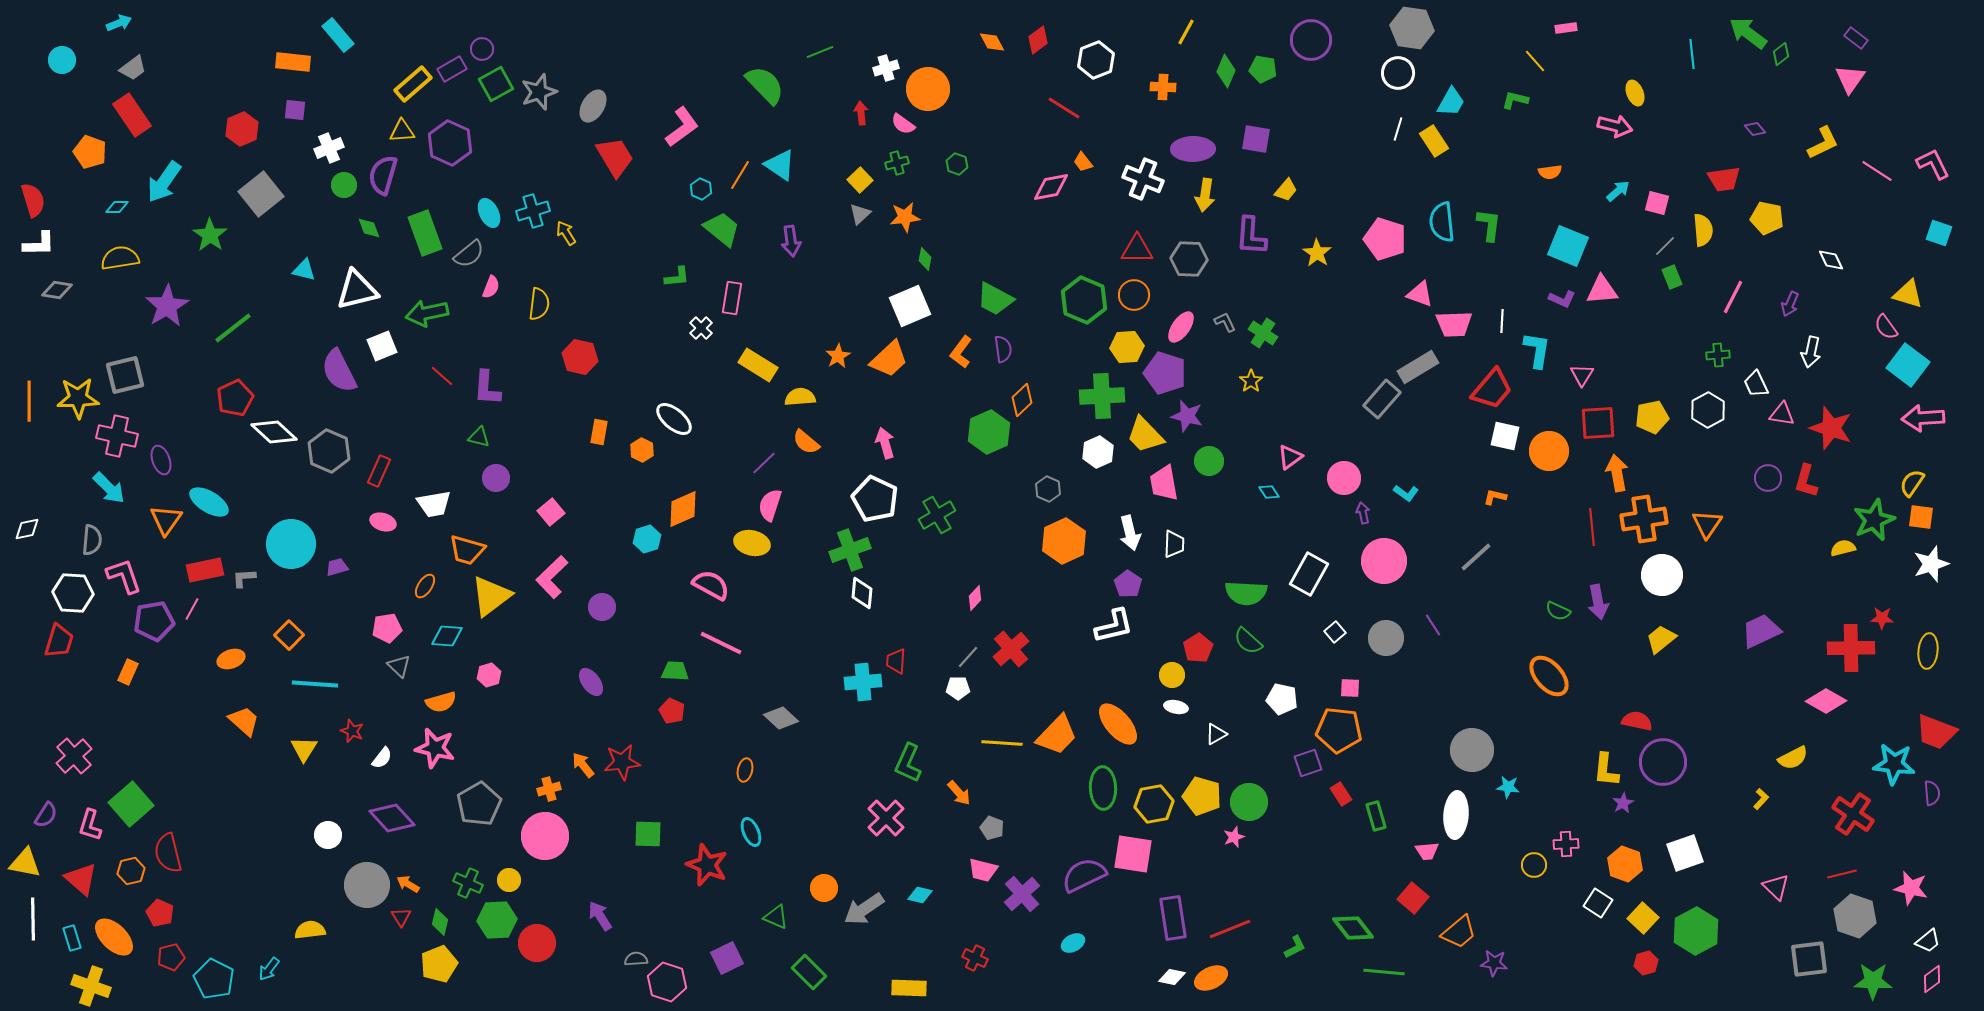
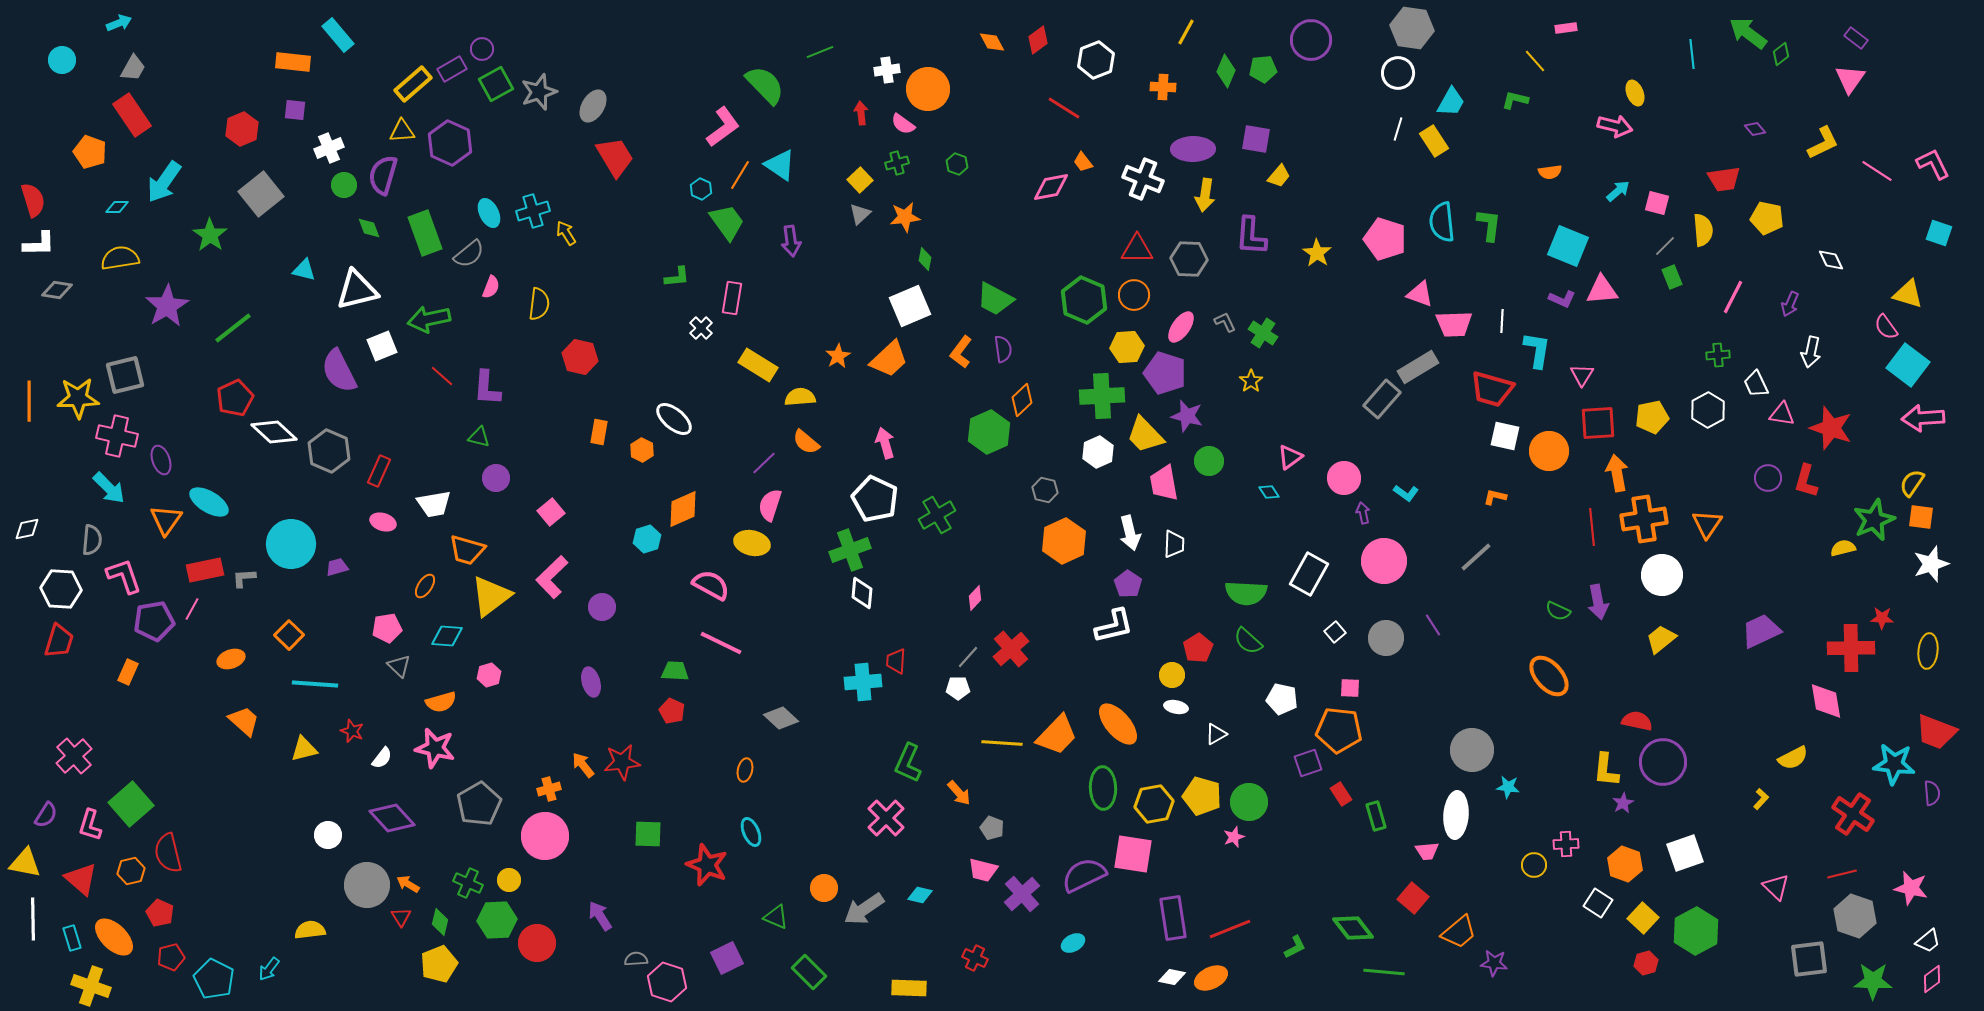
gray trapezoid at (133, 68): rotated 24 degrees counterclockwise
white cross at (886, 68): moved 1 px right, 2 px down; rotated 10 degrees clockwise
green pentagon at (1263, 69): rotated 16 degrees counterclockwise
pink L-shape at (682, 127): moved 41 px right
yellow trapezoid at (1286, 190): moved 7 px left, 14 px up
green trapezoid at (722, 229): moved 5 px right, 7 px up; rotated 15 degrees clockwise
green arrow at (427, 313): moved 2 px right, 6 px down
red trapezoid at (1492, 389): rotated 66 degrees clockwise
gray hexagon at (1048, 489): moved 3 px left, 1 px down; rotated 10 degrees counterclockwise
white hexagon at (73, 593): moved 12 px left, 4 px up
purple ellipse at (591, 682): rotated 20 degrees clockwise
pink diamond at (1826, 701): rotated 51 degrees clockwise
yellow triangle at (304, 749): rotated 44 degrees clockwise
